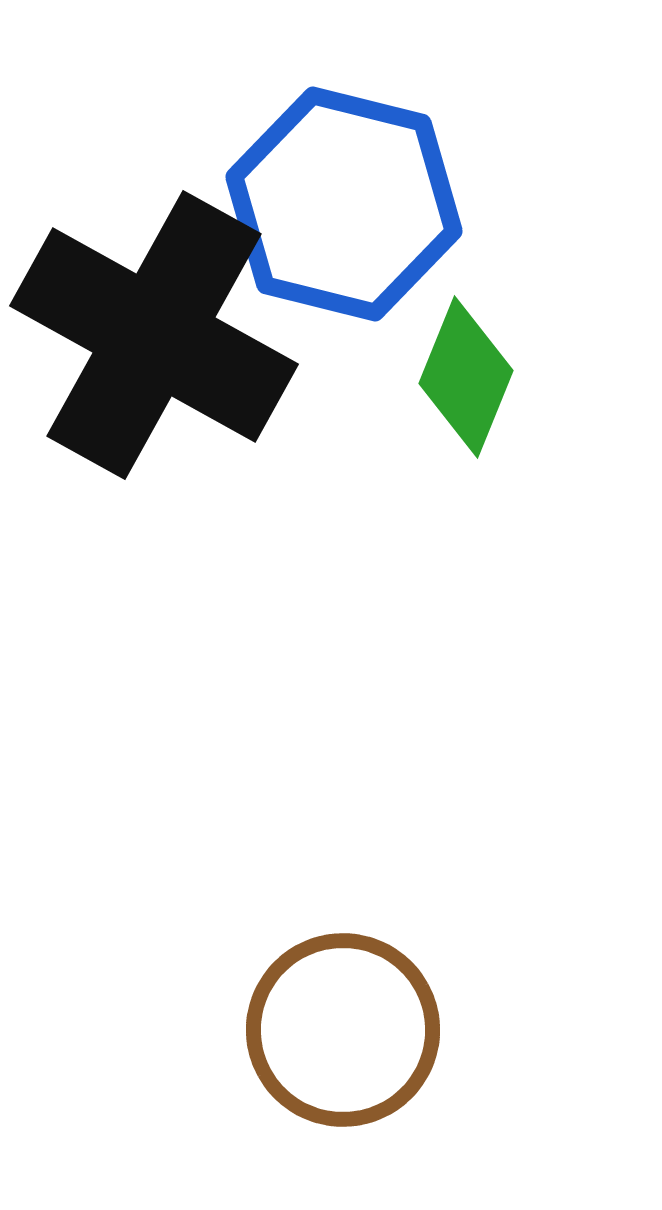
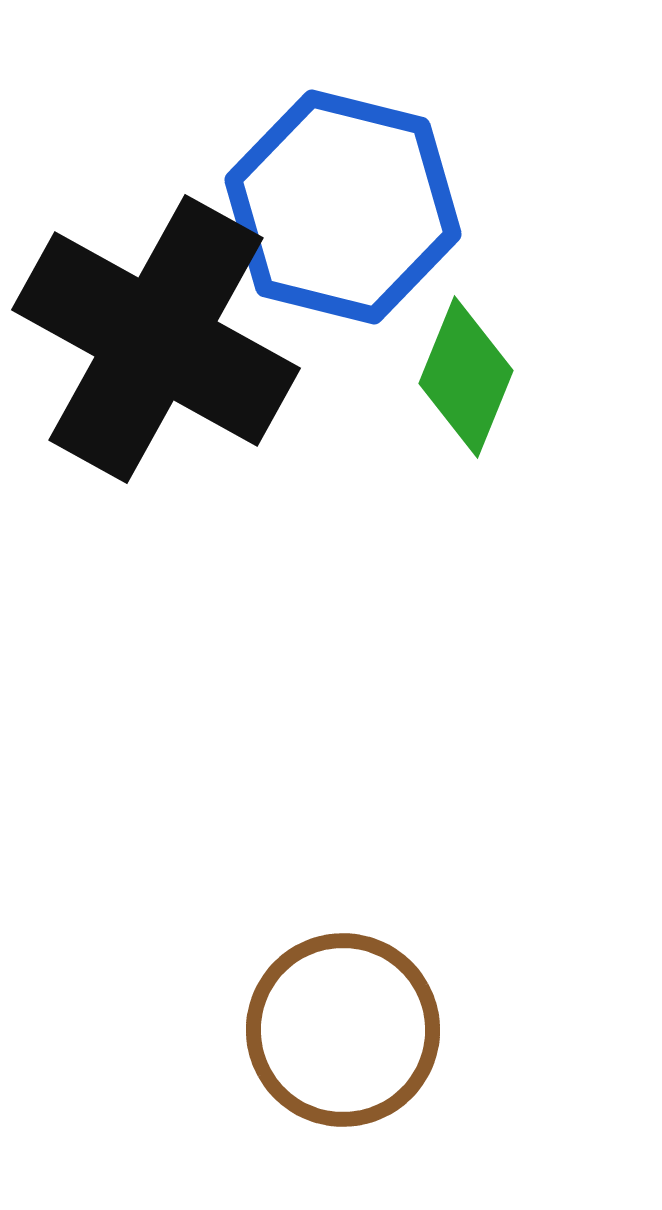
blue hexagon: moved 1 px left, 3 px down
black cross: moved 2 px right, 4 px down
